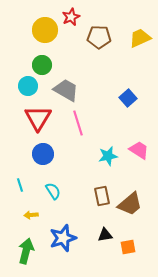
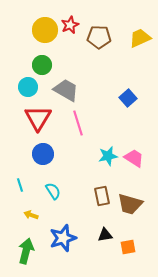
red star: moved 1 px left, 8 px down
cyan circle: moved 1 px down
pink trapezoid: moved 5 px left, 8 px down
brown trapezoid: rotated 56 degrees clockwise
yellow arrow: rotated 24 degrees clockwise
